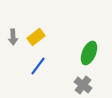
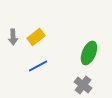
blue line: rotated 24 degrees clockwise
